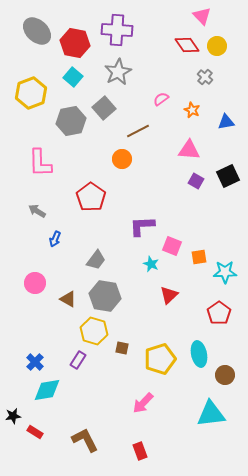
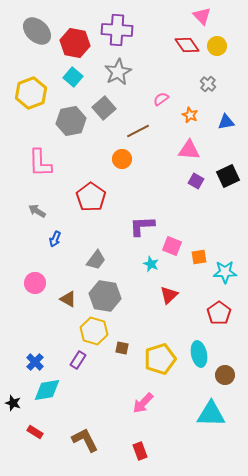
gray cross at (205, 77): moved 3 px right, 7 px down
orange star at (192, 110): moved 2 px left, 5 px down
cyan triangle at (211, 414): rotated 8 degrees clockwise
black star at (13, 416): moved 13 px up; rotated 28 degrees clockwise
